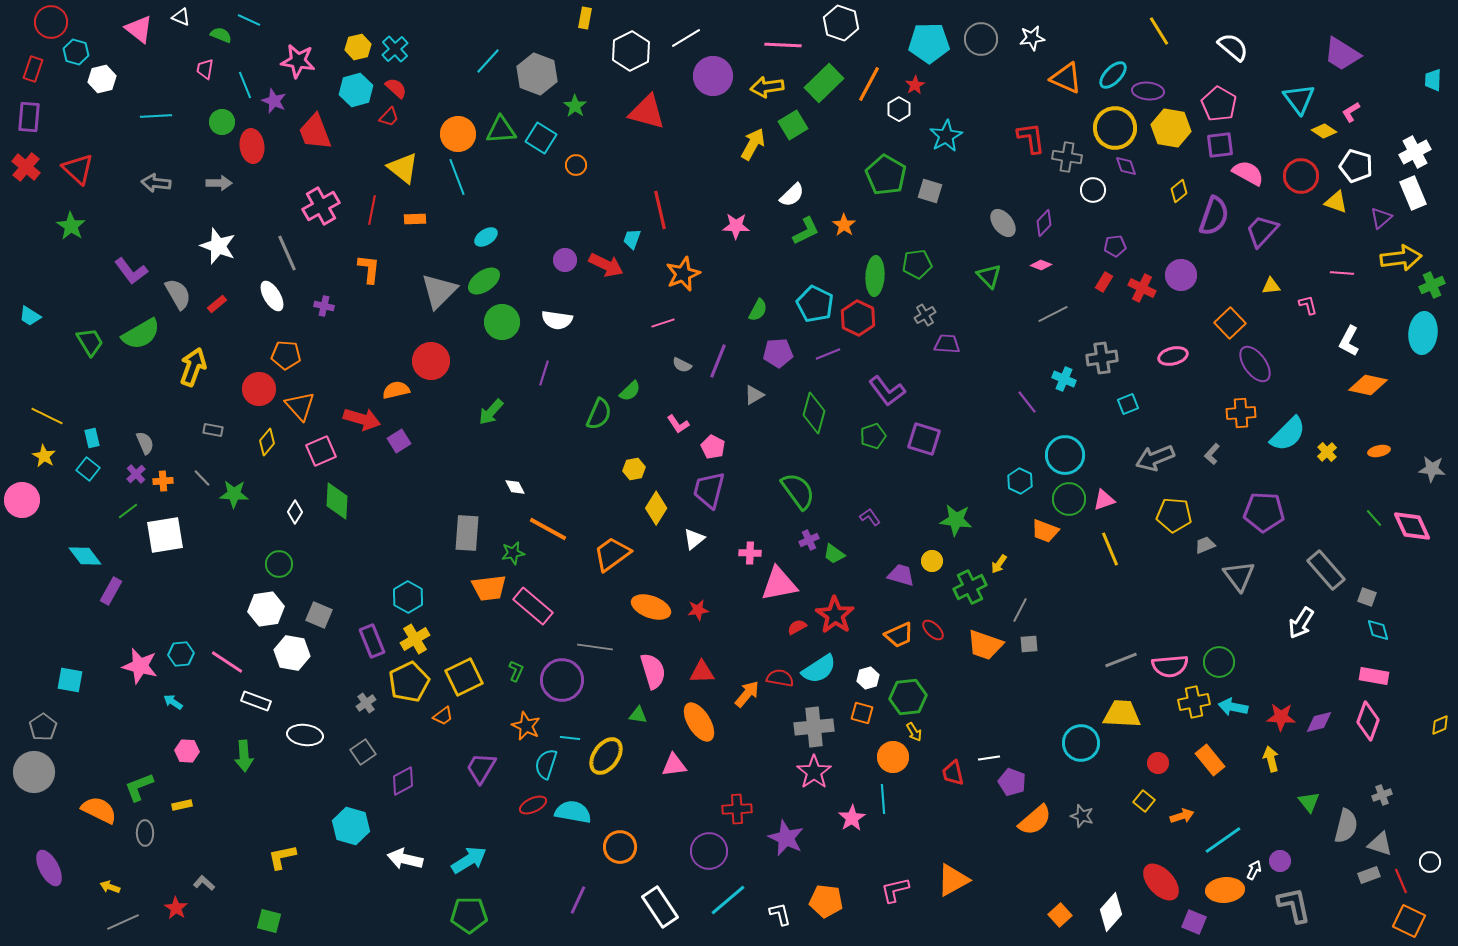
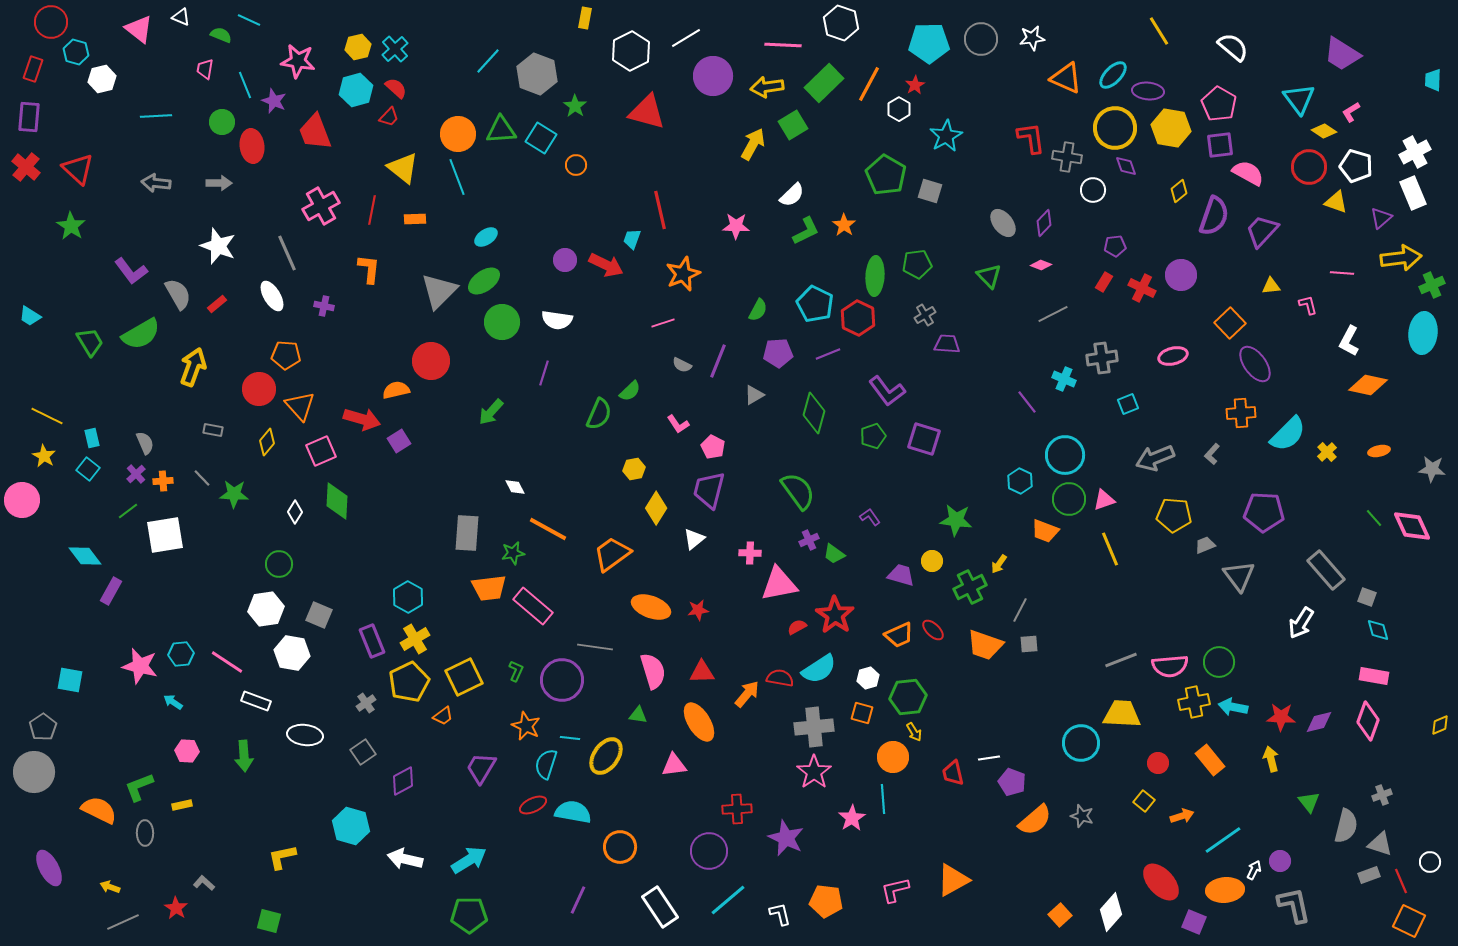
red circle at (1301, 176): moved 8 px right, 9 px up
